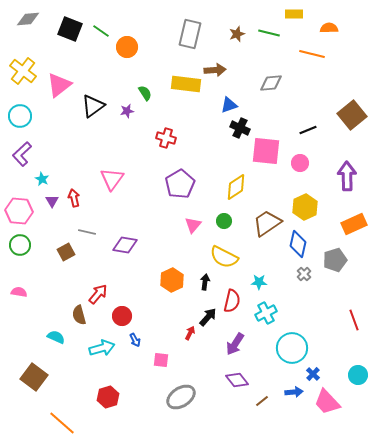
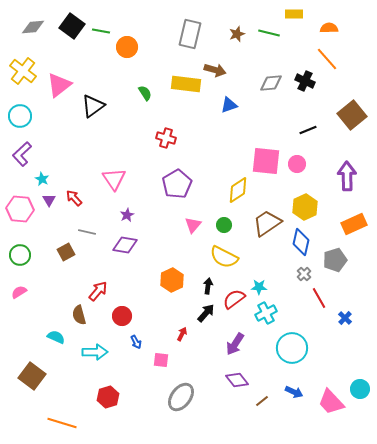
gray diamond at (28, 19): moved 5 px right, 8 px down
black square at (70, 29): moved 2 px right, 3 px up; rotated 15 degrees clockwise
green line at (101, 31): rotated 24 degrees counterclockwise
orange line at (312, 54): moved 15 px right, 5 px down; rotated 35 degrees clockwise
brown arrow at (215, 70): rotated 20 degrees clockwise
purple star at (127, 111): moved 104 px down; rotated 16 degrees counterclockwise
black cross at (240, 128): moved 65 px right, 47 px up
pink square at (266, 151): moved 10 px down
pink circle at (300, 163): moved 3 px left, 1 px down
pink triangle at (112, 179): moved 2 px right; rotated 10 degrees counterclockwise
purple pentagon at (180, 184): moved 3 px left
yellow diamond at (236, 187): moved 2 px right, 3 px down
red arrow at (74, 198): rotated 30 degrees counterclockwise
purple triangle at (52, 201): moved 3 px left, 1 px up
pink hexagon at (19, 211): moved 1 px right, 2 px up
green circle at (224, 221): moved 4 px down
blue diamond at (298, 244): moved 3 px right, 2 px up
green circle at (20, 245): moved 10 px down
black arrow at (205, 282): moved 3 px right, 4 px down
cyan star at (259, 282): moved 5 px down
pink semicircle at (19, 292): rotated 42 degrees counterclockwise
red arrow at (98, 294): moved 3 px up
red semicircle at (232, 301): moved 2 px right, 2 px up; rotated 140 degrees counterclockwise
black arrow at (208, 317): moved 2 px left, 4 px up
red line at (354, 320): moved 35 px left, 22 px up; rotated 10 degrees counterclockwise
red arrow at (190, 333): moved 8 px left, 1 px down
blue arrow at (135, 340): moved 1 px right, 2 px down
cyan arrow at (102, 348): moved 7 px left, 4 px down; rotated 15 degrees clockwise
blue cross at (313, 374): moved 32 px right, 56 px up
cyan circle at (358, 375): moved 2 px right, 14 px down
brown square at (34, 377): moved 2 px left, 1 px up
blue arrow at (294, 392): rotated 30 degrees clockwise
gray ellipse at (181, 397): rotated 20 degrees counterclockwise
pink trapezoid at (327, 402): moved 4 px right
orange line at (62, 423): rotated 24 degrees counterclockwise
